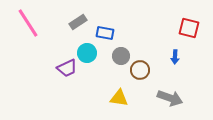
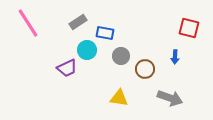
cyan circle: moved 3 px up
brown circle: moved 5 px right, 1 px up
